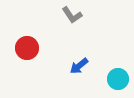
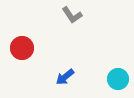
red circle: moved 5 px left
blue arrow: moved 14 px left, 11 px down
